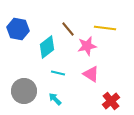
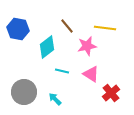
brown line: moved 1 px left, 3 px up
cyan line: moved 4 px right, 2 px up
gray circle: moved 1 px down
red cross: moved 8 px up
